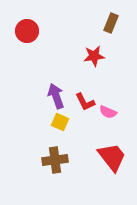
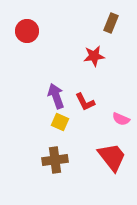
pink semicircle: moved 13 px right, 7 px down
